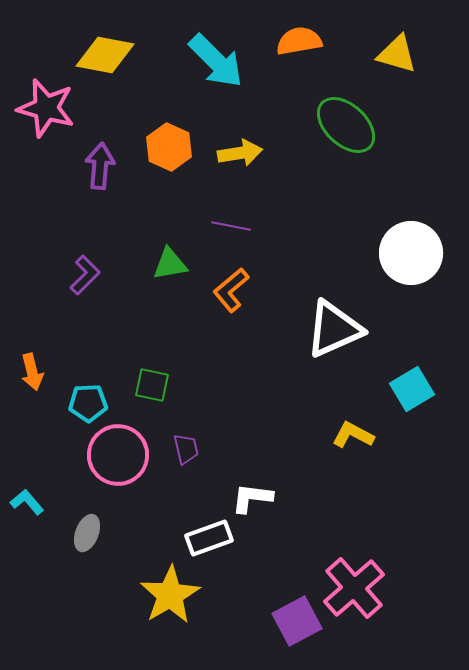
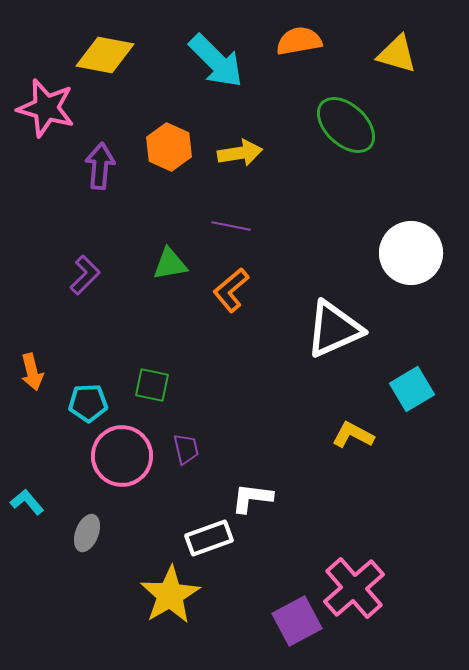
pink circle: moved 4 px right, 1 px down
